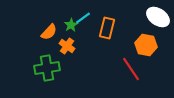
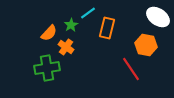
cyan line: moved 5 px right, 5 px up
orange semicircle: moved 1 px down
orange cross: moved 1 px left, 1 px down
